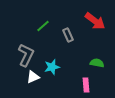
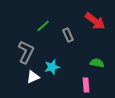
gray L-shape: moved 3 px up
